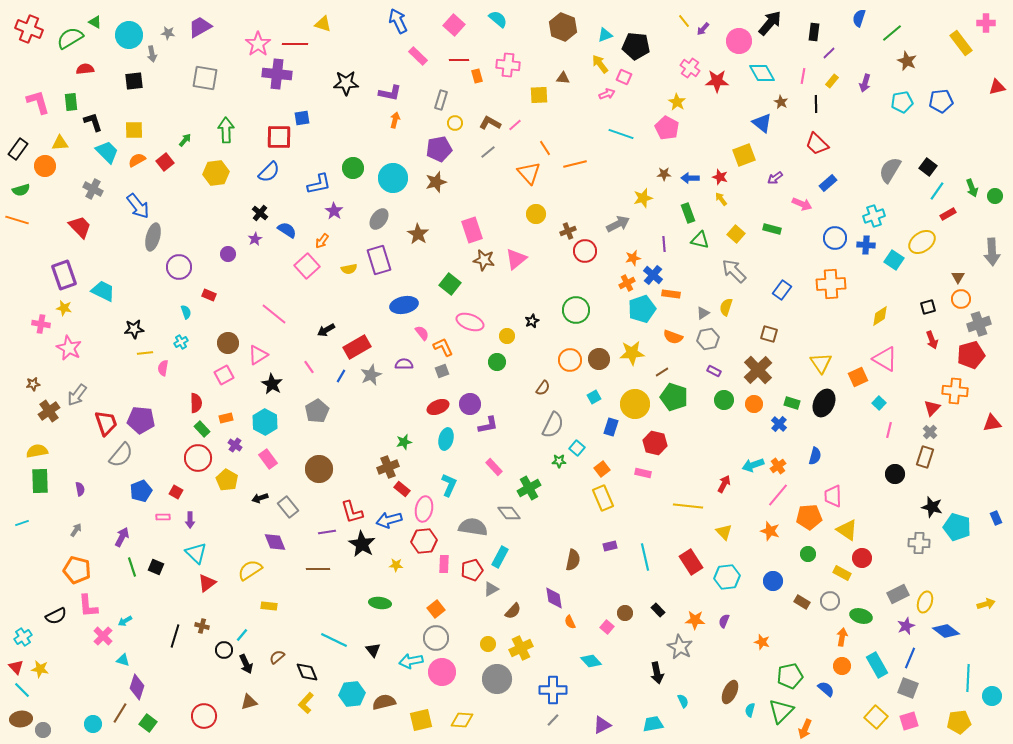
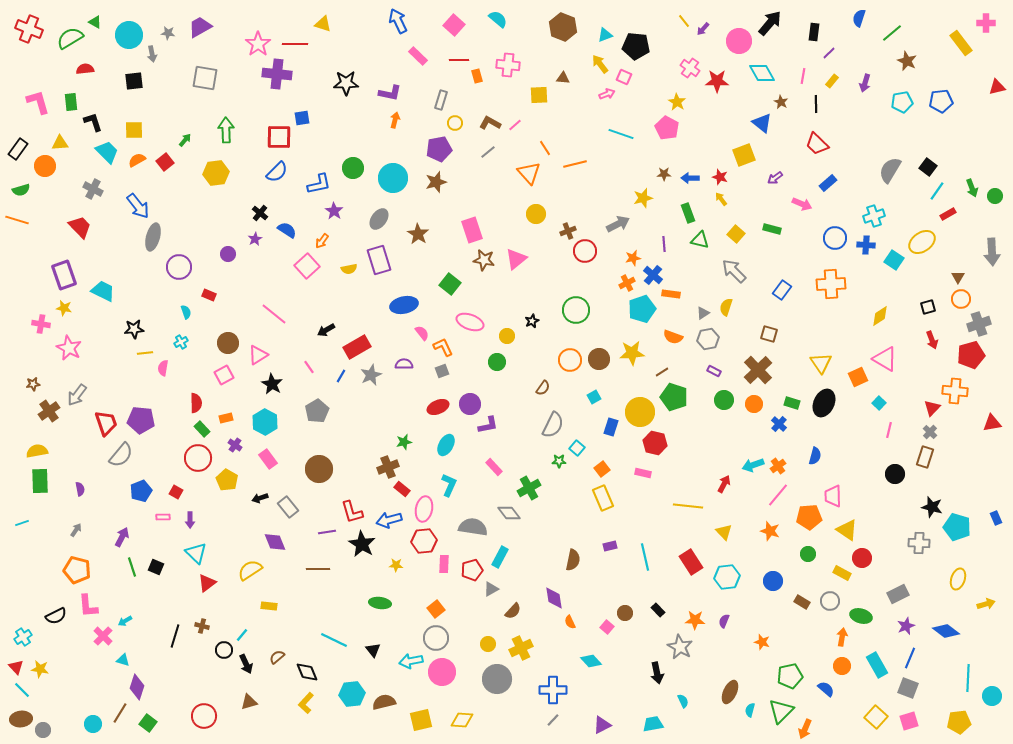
blue semicircle at (269, 172): moved 8 px right
yellow circle at (635, 404): moved 5 px right, 8 px down
cyan ellipse at (446, 439): moved 6 px down; rotated 15 degrees clockwise
yellow ellipse at (925, 602): moved 33 px right, 23 px up
